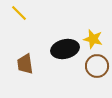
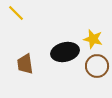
yellow line: moved 3 px left
black ellipse: moved 3 px down
